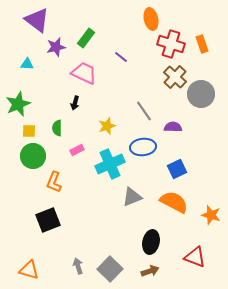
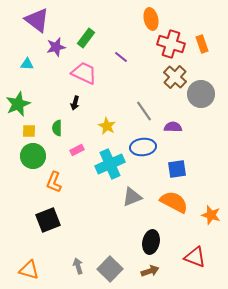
yellow star: rotated 24 degrees counterclockwise
blue square: rotated 18 degrees clockwise
